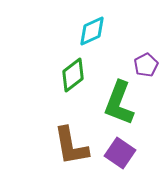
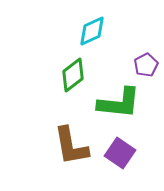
green L-shape: rotated 105 degrees counterclockwise
